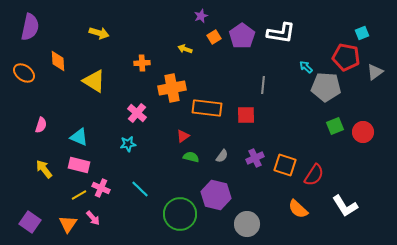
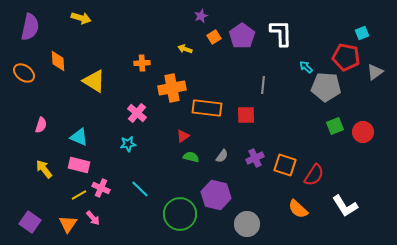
yellow arrow at (99, 33): moved 18 px left, 15 px up
white L-shape at (281, 33): rotated 100 degrees counterclockwise
